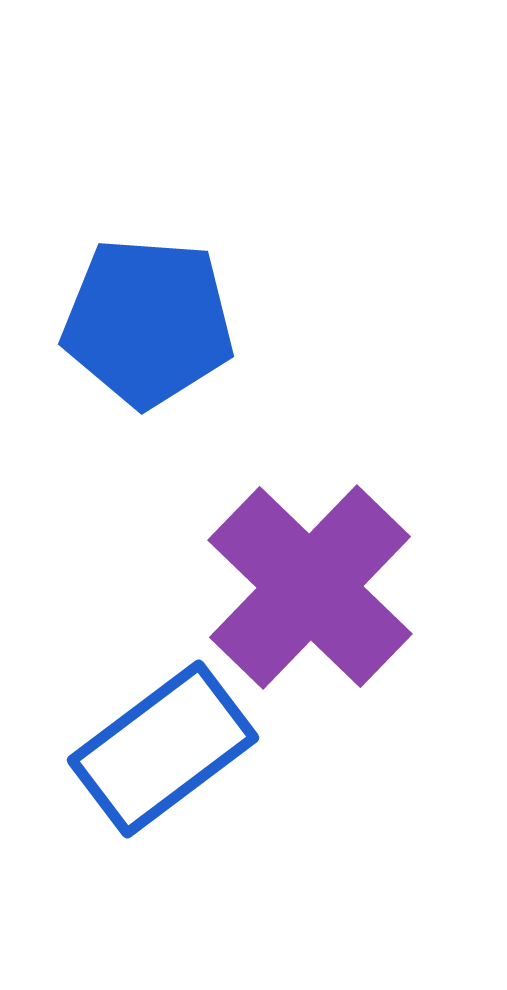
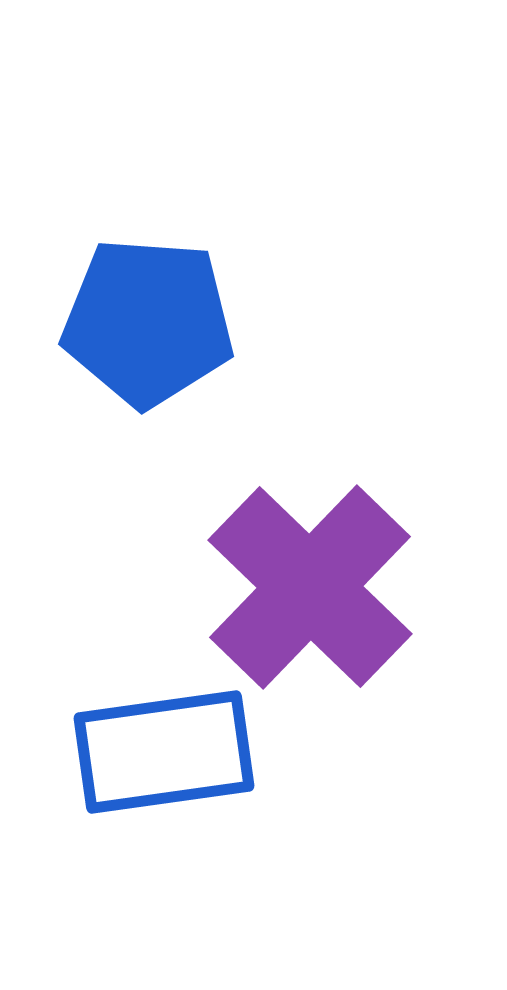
blue rectangle: moved 1 px right, 3 px down; rotated 29 degrees clockwise
